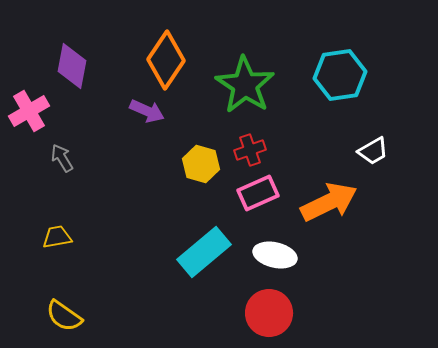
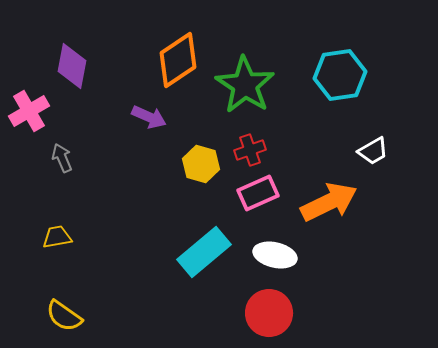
orange diamond: moved 12 px right; rotated 22 degrees clockwise
purple arrow: moved 2 px right, 6 px down
gray arrow: rotated 8 degrees clockwise
